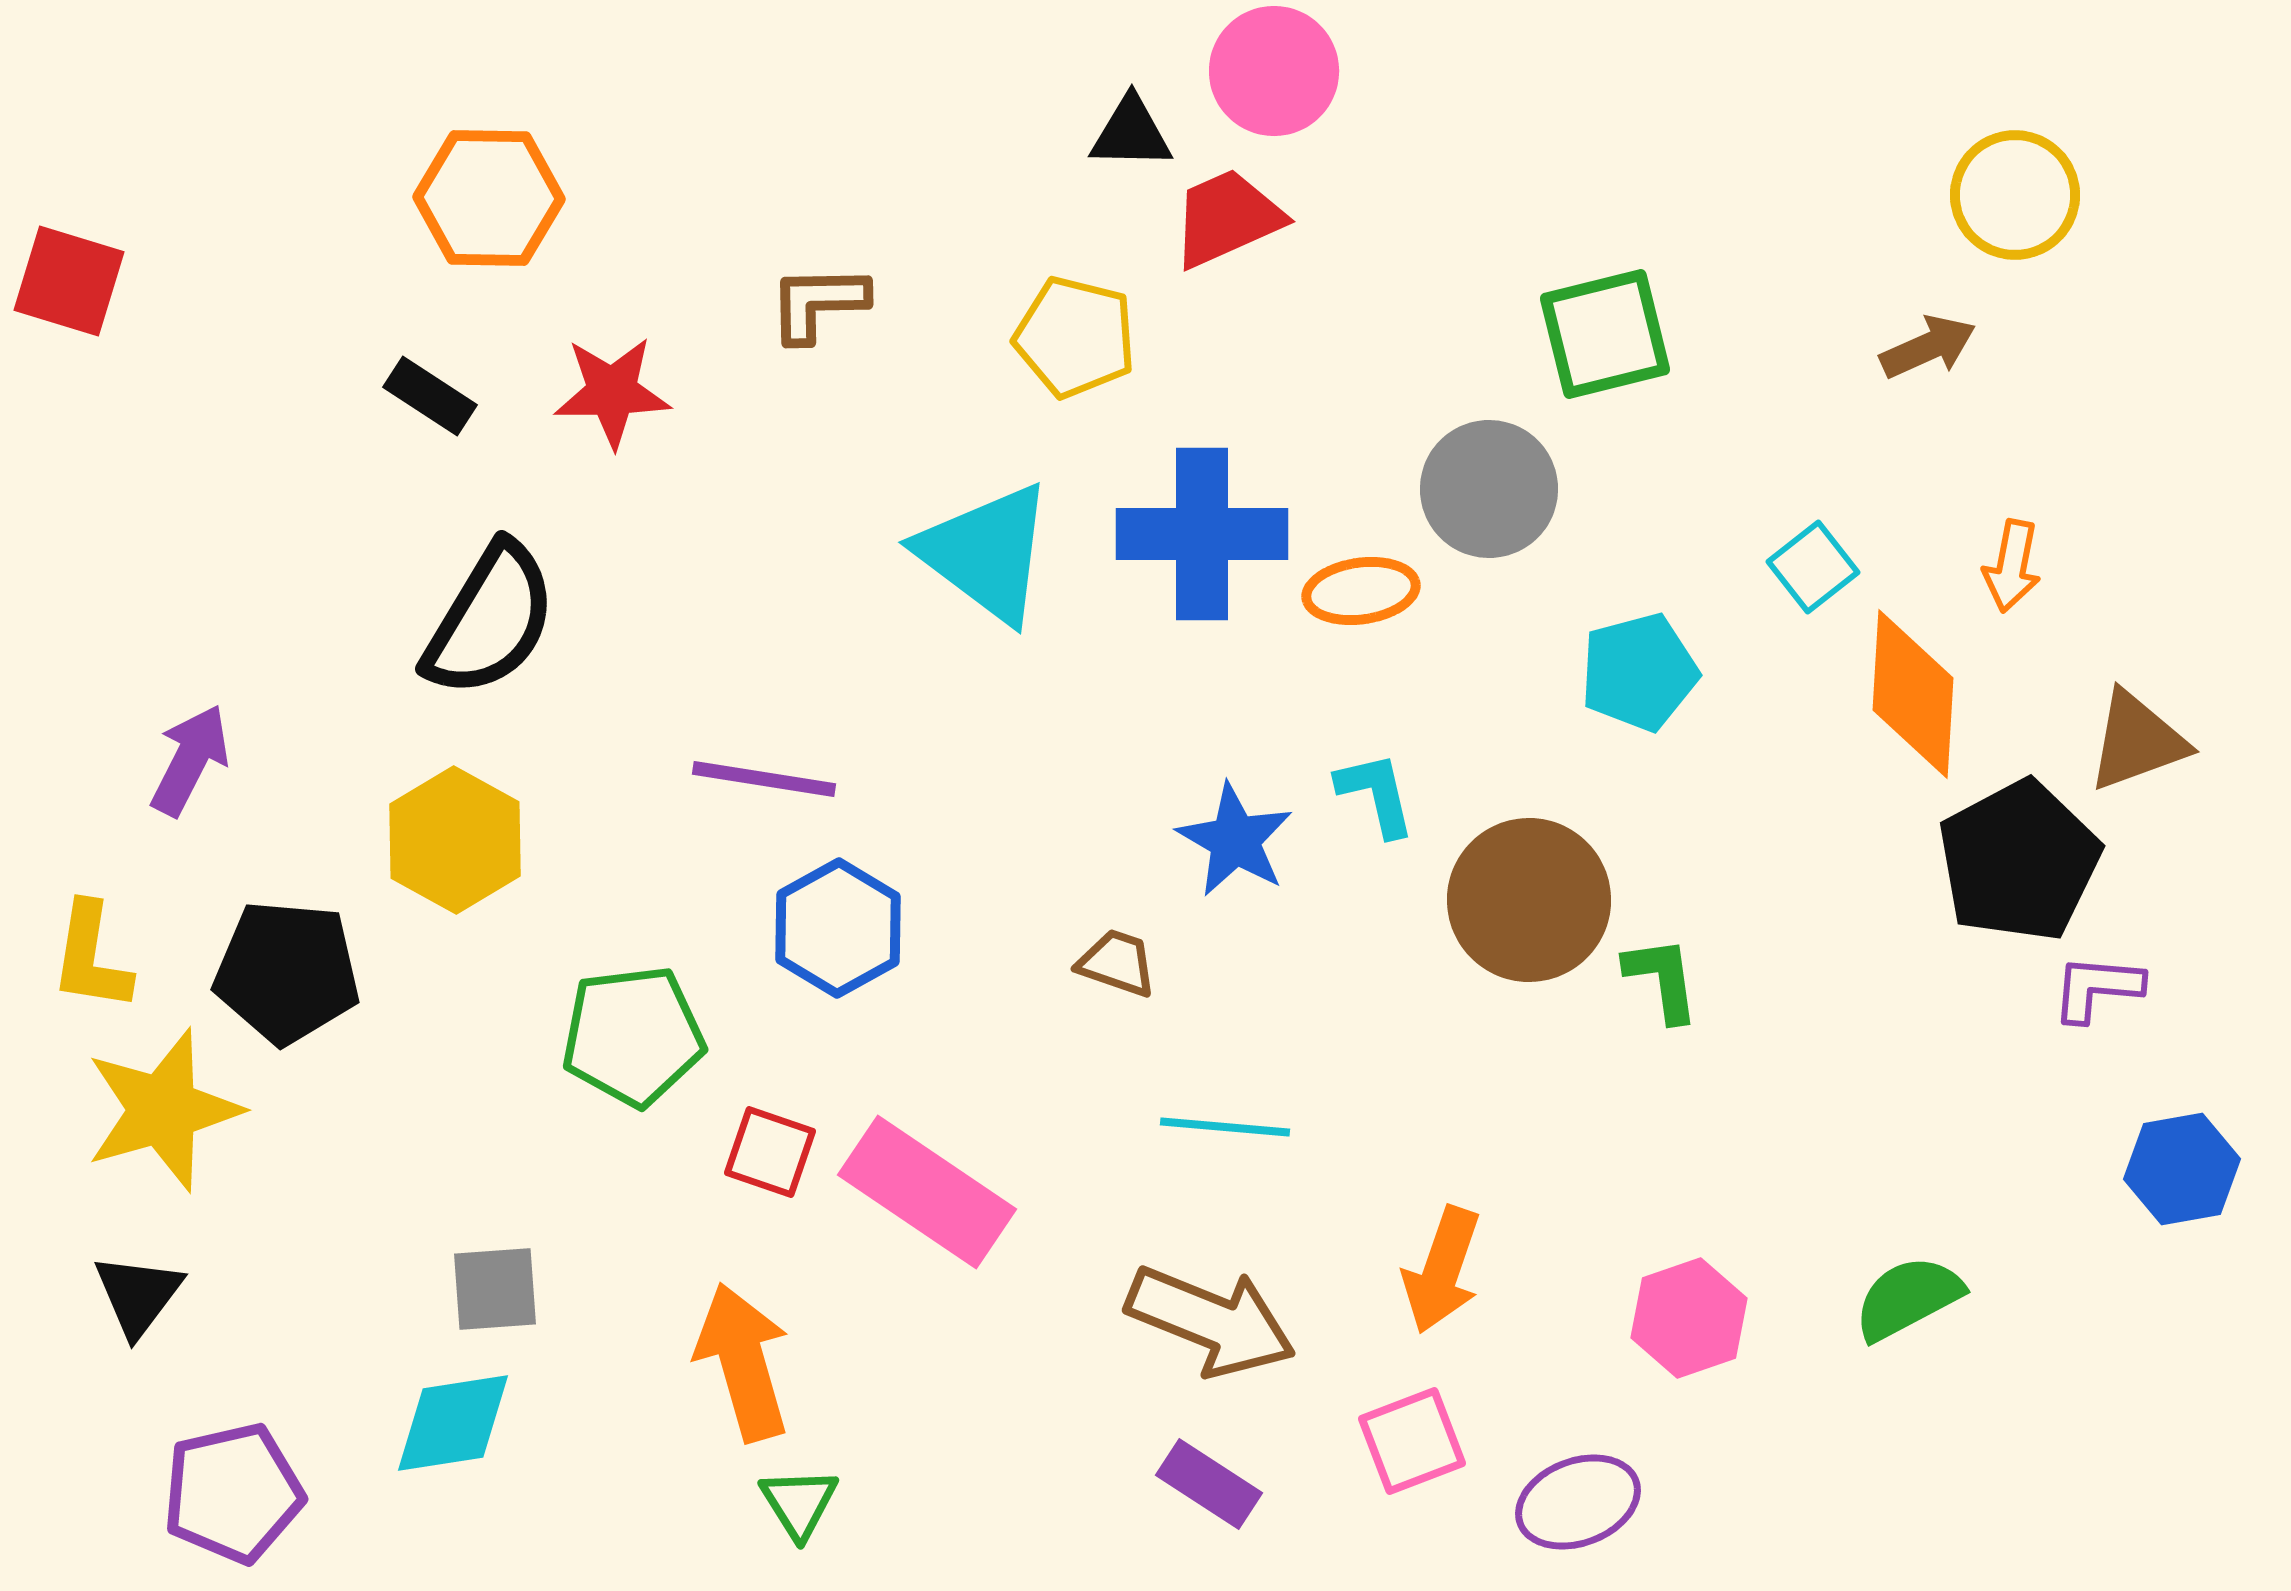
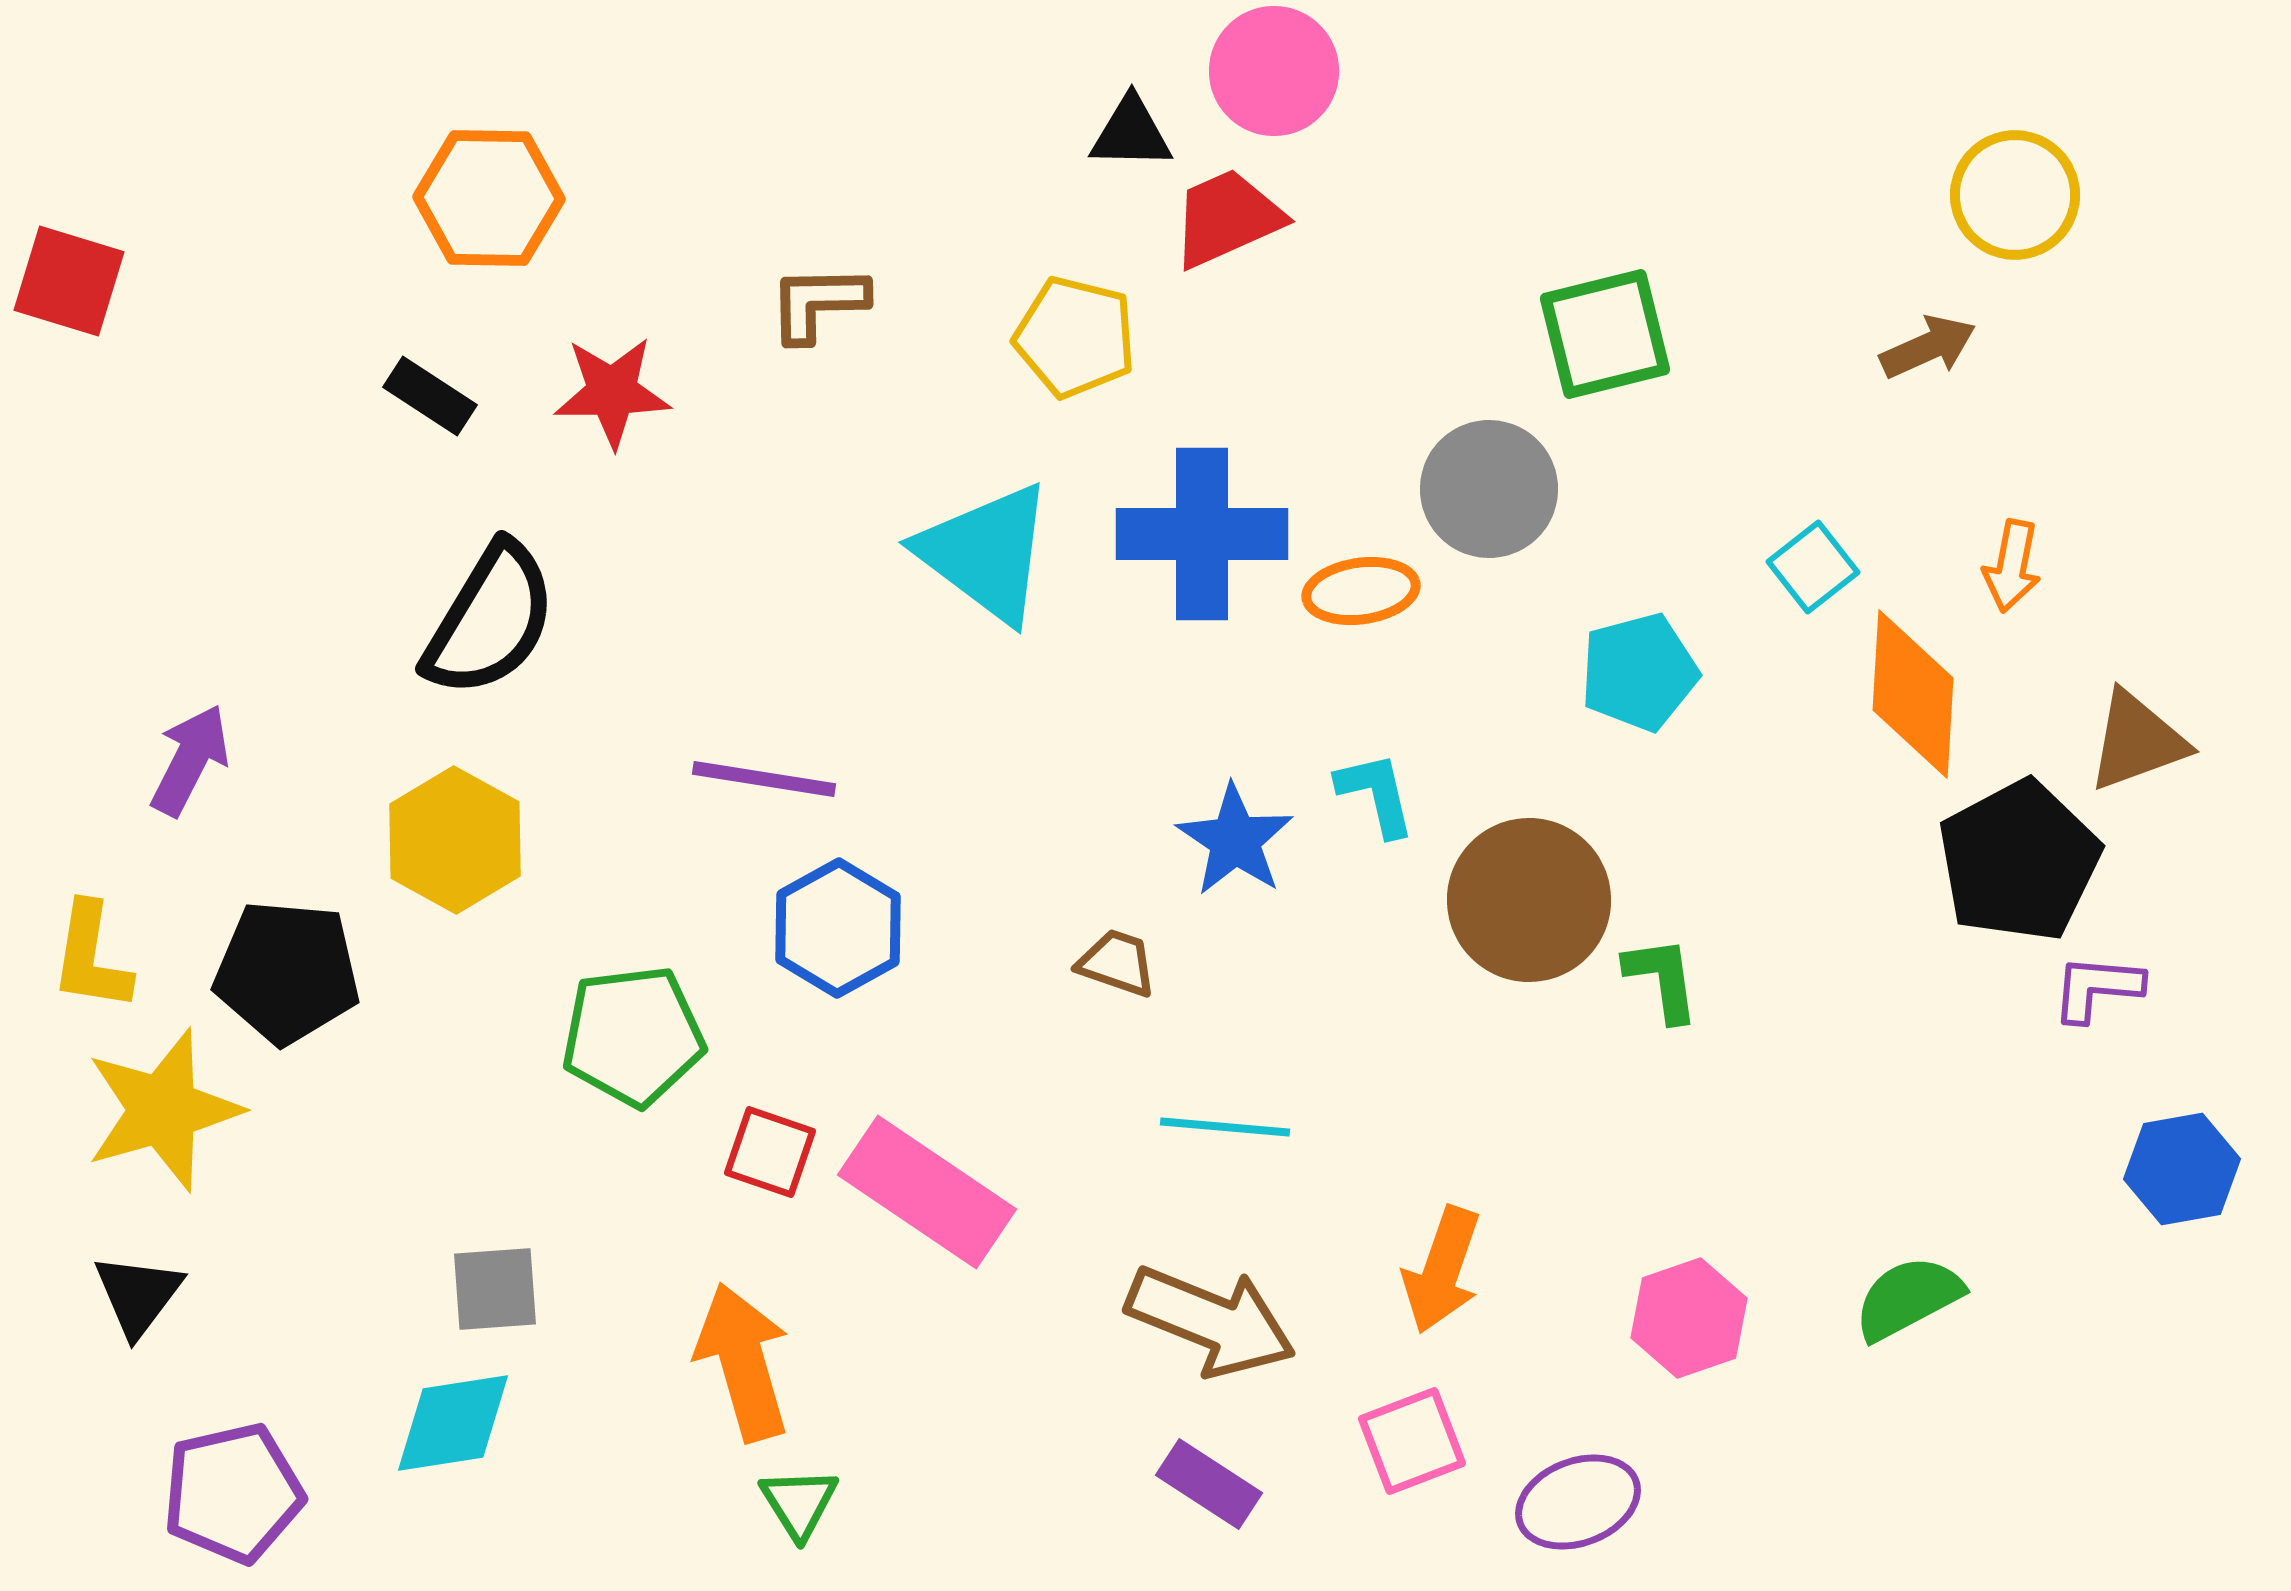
blue star at (1235, 840): rotated 4 degrees clockwise
